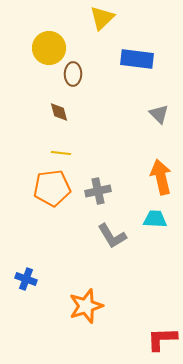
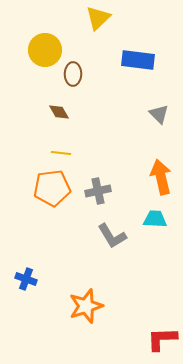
yellow triangle: moved 4 px left
yellow circle: moved 4 px left, 2 px down
blue rectangle: moved 1 px right, 1 px down
brown diamond: rotated 15 degrees counterclockwise
